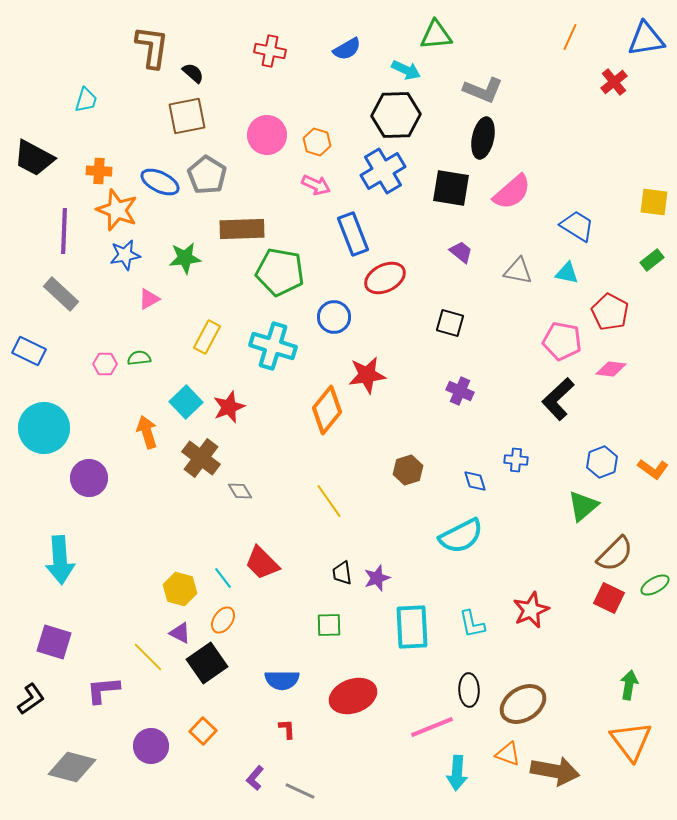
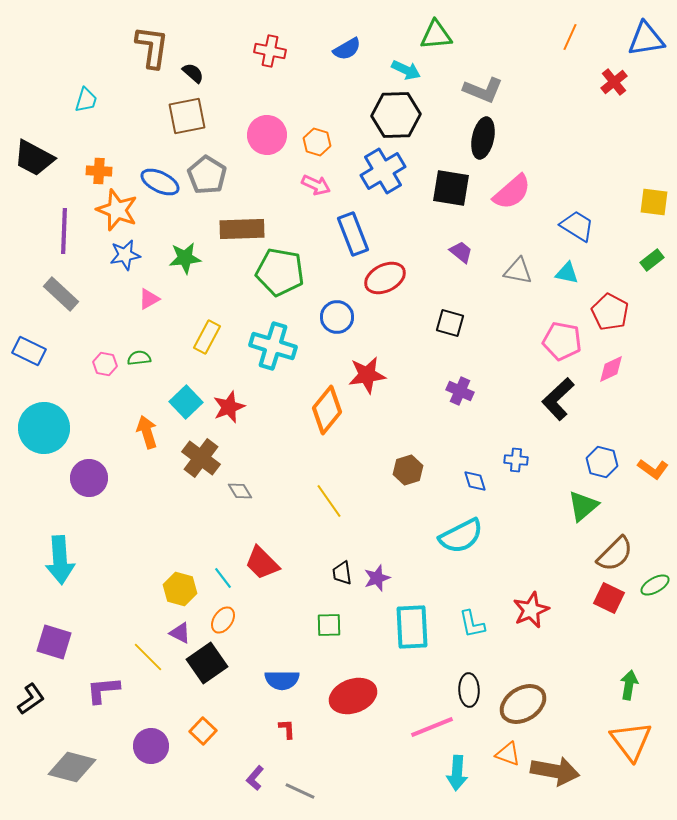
blue circle at (334, 317): moved 3 px right
pink hexagon at (105, 364): rotated 10 degrees clockwise
pink diamond at (611, 369): rotated 32 degrees counterclockwise
blue hexagon at (602, 462): rotated 24 degrees counterclockwise
